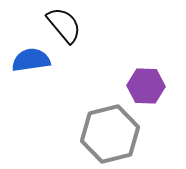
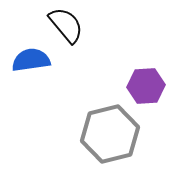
black semicircle: moved 2 px right
purple hexagon: rotated 6 degrees counterclockwise
